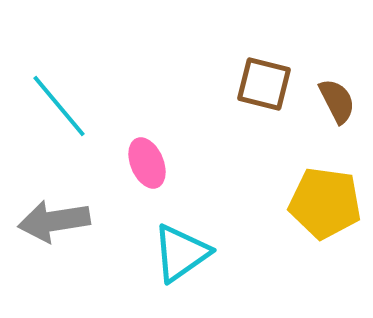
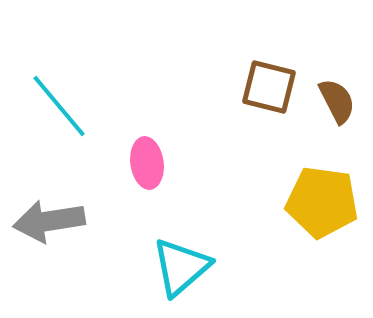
brown square: moved 5 px right, 3 px down
pink ellipse: rotated 15 degrees clockwise
yellow pentagon: moved 3 px left, 1 px up
gray arrow: moved 5 px left
cyan triangle: moved 14 px down; rotated 6 degrees counterclockwise
